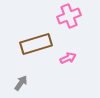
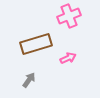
gray arrow: moved 8 px right, 3 px up
